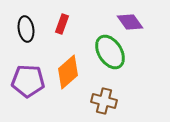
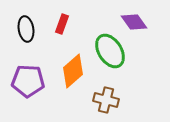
purple diamond: moved 4 px right
green ellipse: moved 1 px up
orange diamond: moved 5 px right, 1 px up
brown cross: moved 2 px right, 1 px up
